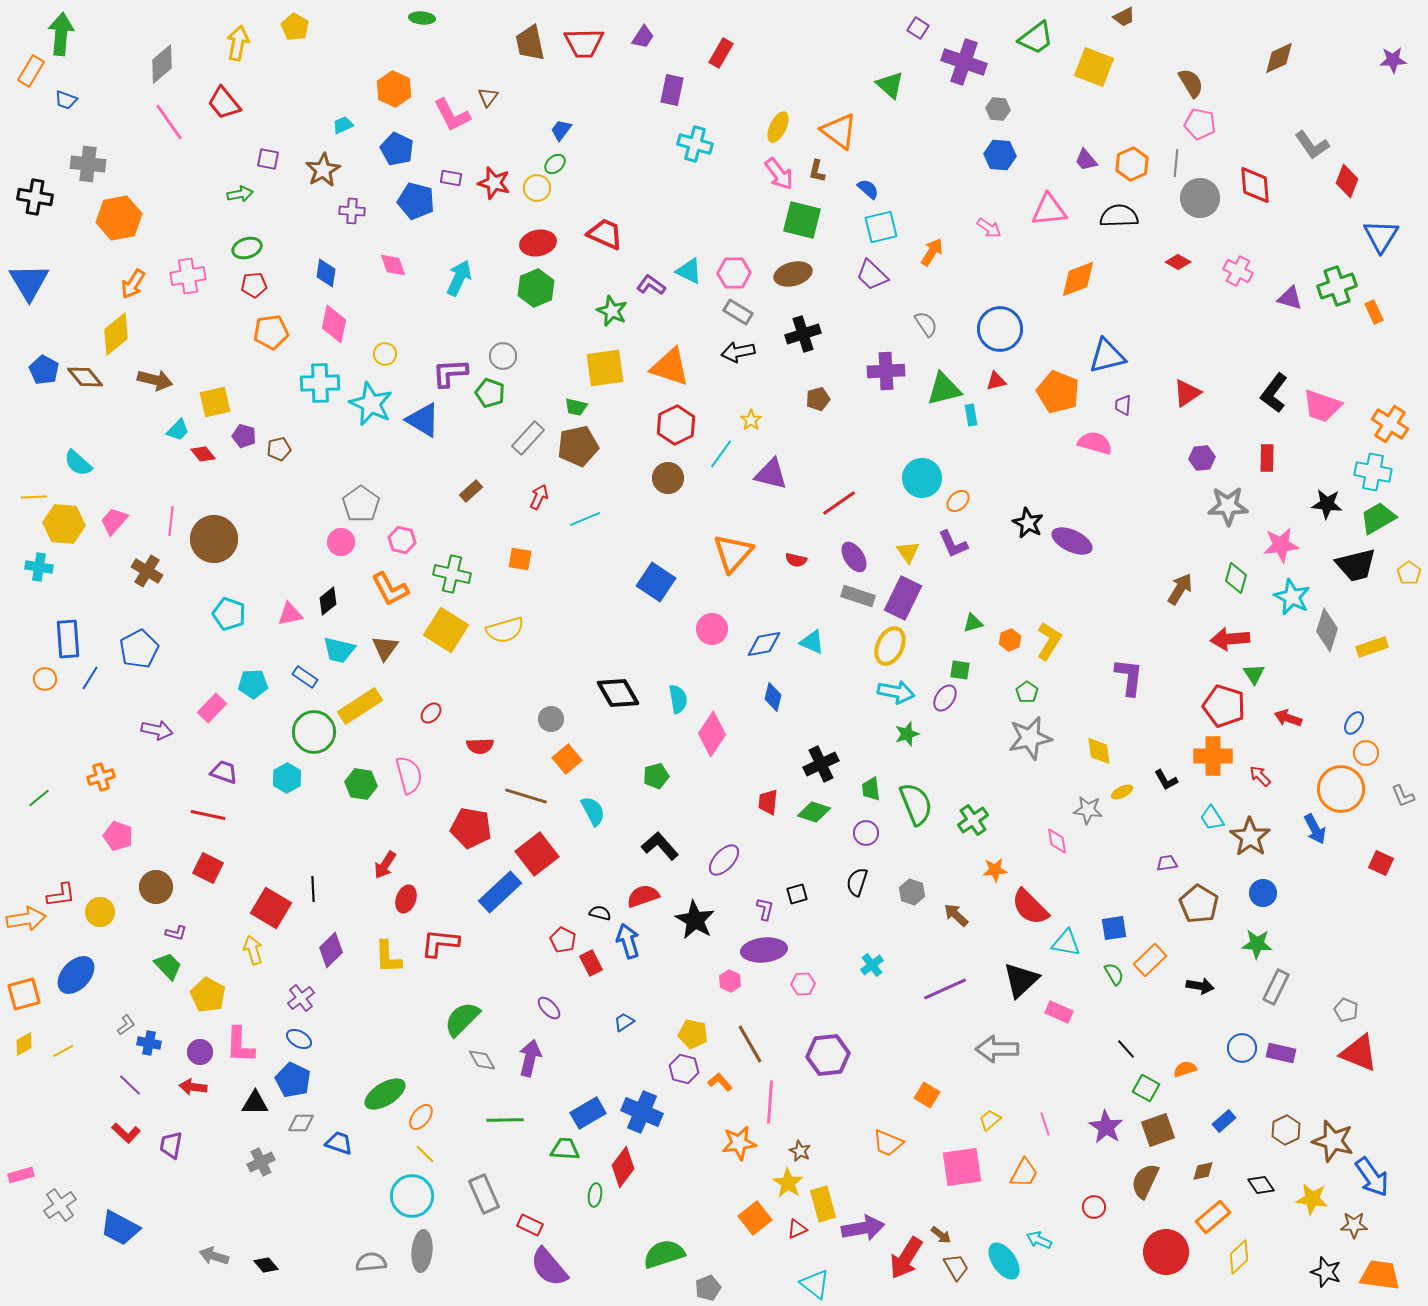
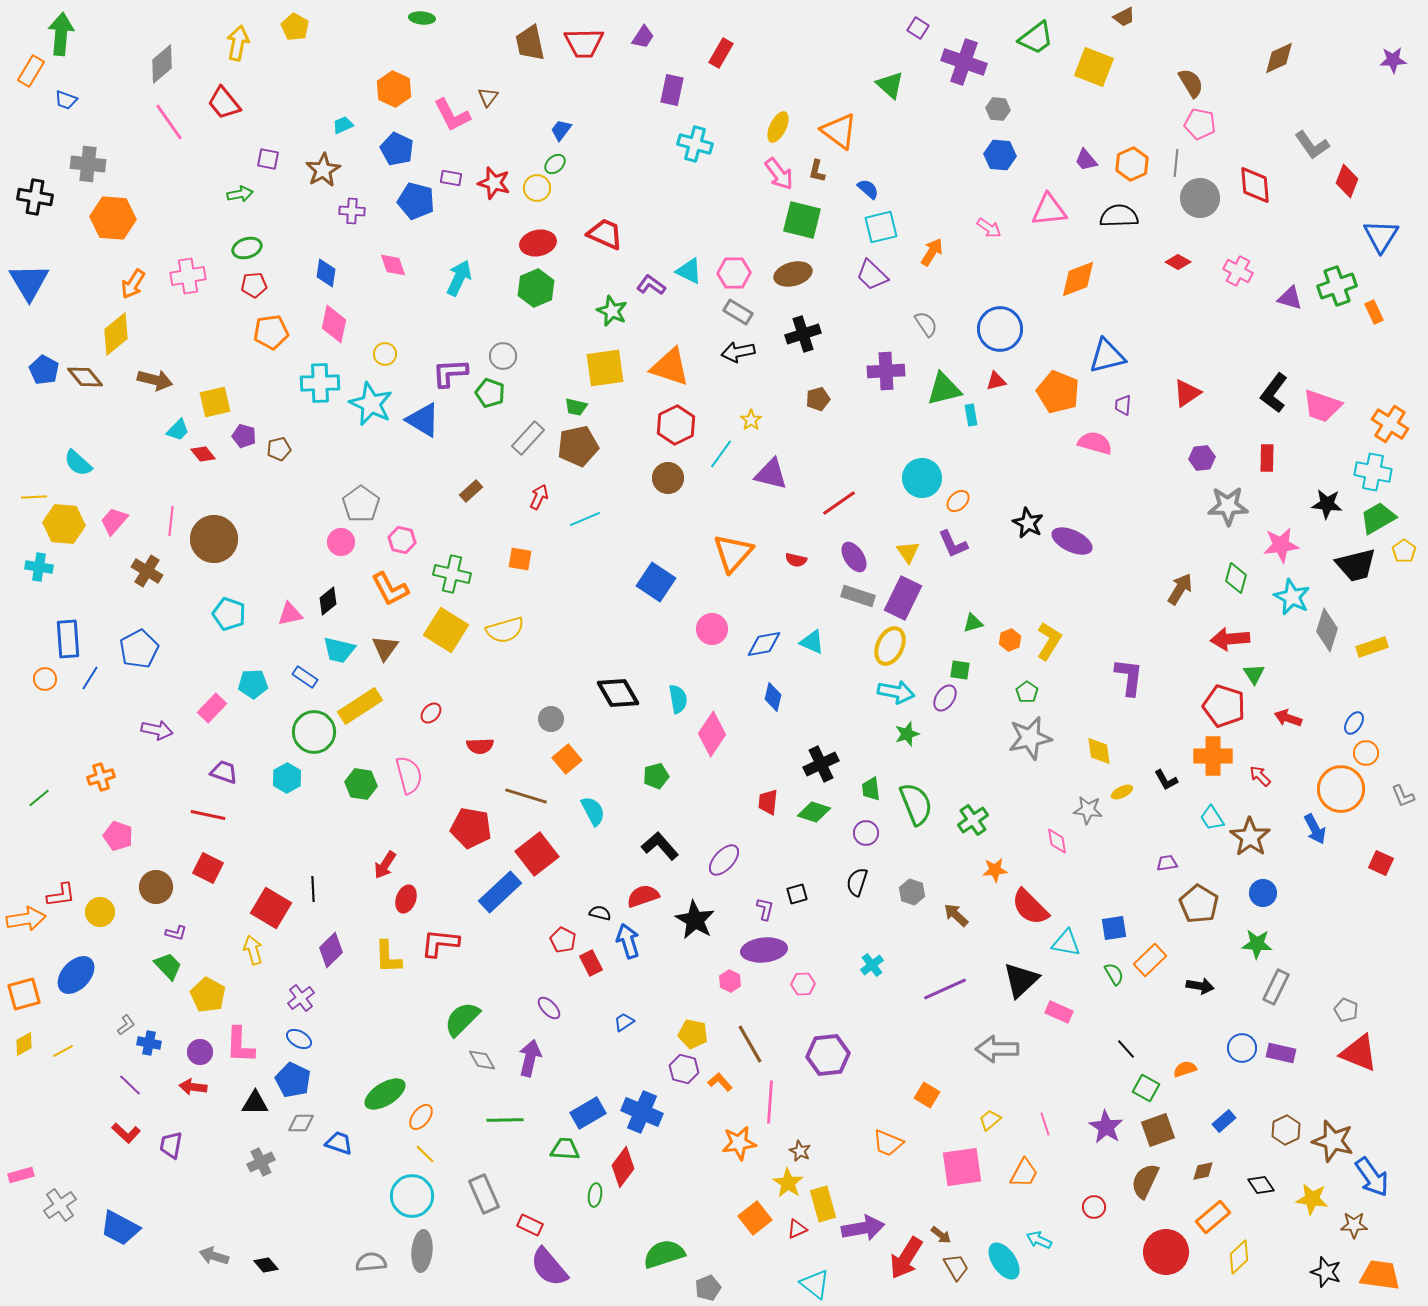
orange hexagon at (119, 218): moved 6 px left; rotated 15 degrees clockwise
yellow pentagon at (1409, 573): moved 5 px left, 22 px up
